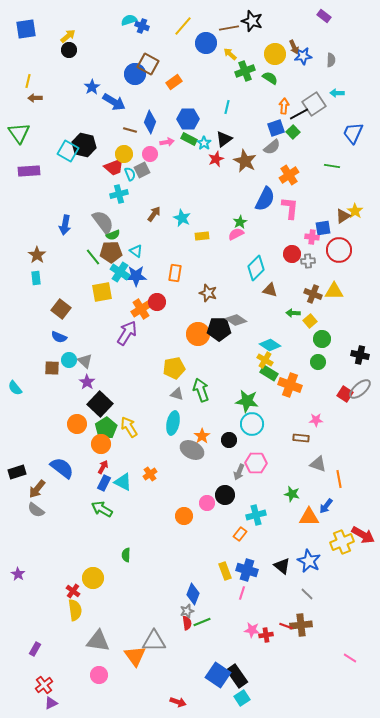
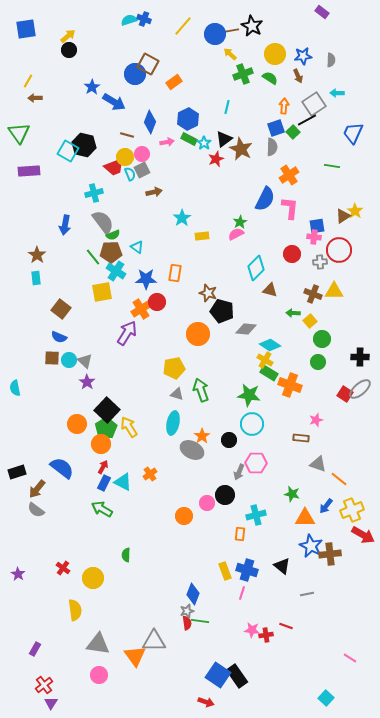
purple rectangle at (324, 16): moved 2 px left, 4 px up
black star at (252, 21): moved 5 px down; rotated 10 degrees clockwise
blue cross at (142, 26): moved 2 px right, 7 px up
brown line at (229, 28): moved 3 px down
blue circle at (206, 43): moved 9 px right, 9 px up
brown arrow at (294, 47): moved 4 px right, 29 px down
green cross at (245, 71): moved 2 px left, 3 px down
yellow line at (28, 81): rotated 16 degrees clockwise
black line at (299, 114): moved 8 px right, 6 px down
blue hexagon at (188, 119): rotated 25 degrees counterclockwise
brown line at (130, 130): moved 3 px left, 5 px down
gray semicircle at (272, 147): rotated 48 degrees counterclockwise
yellow circle at (124, 154): moved 1 px right, 3 px down
pink circle at (150, 154): moved 8 px left
brown star at (245, 161): moved 4 px left, 12 px up
cyan cross at (119, 194): moved 25 px left, 1 px up
brown arrow at (154, 214): moved 22 px up; rotated 42 degrees clockwise
cyan star at (182, 218): rotated 12 degrees clockwise
blue square at (323, 228): moved 6 px left, 2 px up
pink cross at (312, 237): moved 2 px right
cyan triangle at (136, 251): moved 1 px right, 4 px up
gray cross at (308, 261): moved 12 px right, 1 px down
cyan cross at (120, 272): moved 4 px left, 1 px up
blue star at (136, 276): moved 10 px right, 3 px down
gray diamond at (236, 320): moved 10 px right, 9 px down; rotated 30 degrees counterclockwise
black pentagon at (219, 329): moved 3 px right, 18 px up; rotated 15 degrees clockwise
black cross at (360, 355): moved 2 px down; rotated 12 degrees counterclockwise
brown square at (52, 368): moved 10 px up
cyan semicircle at (15, 388): rotated 28 degrees clockwise
green star at (247, 401): moved 2 px right, 6 px up
black square at (100, 404): moved 7 px right, 6 px down
pink star at (316, 420): rotated 16 degrees counterclockwise
orange line at (339, 479): rotated 42 degrees counterclockwise
orange triangle at (309, 517): moved 4 px left, 1 px down
orange rectangle at (240, 534): rotated 32 degrees counterclockwise
yellow cross at (342, 542): moved 10 px right, 32 px up
blue star at (309, 561): moved 2 px right, 15 px up
red cross at (73, 591): moved 10 px left, 23 px up
gray line at (307, 594): rotated 56 degrees counterclockwise
green line at (202, 622): moved 2 px left, 1 px up; rotated 30 degrees clockwise
brown cross at (301, 625): moved 29 px right, 71 px up
gray triangle at (98, 641): moved 3 px down
cyan square at (242, 698): moved 84 px right; rotated 14 degrees counterclockwise
red arrow at (178, 702): moved 28 px right
purple triangle at (51, 703): rotated 32 degrees counterclockwise
